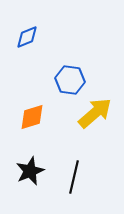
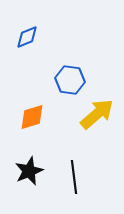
yellow arrow: moved 2 px right, 1 px down
black star: moved 1 px left
black line: rotated 20 degrees counterclockwise
